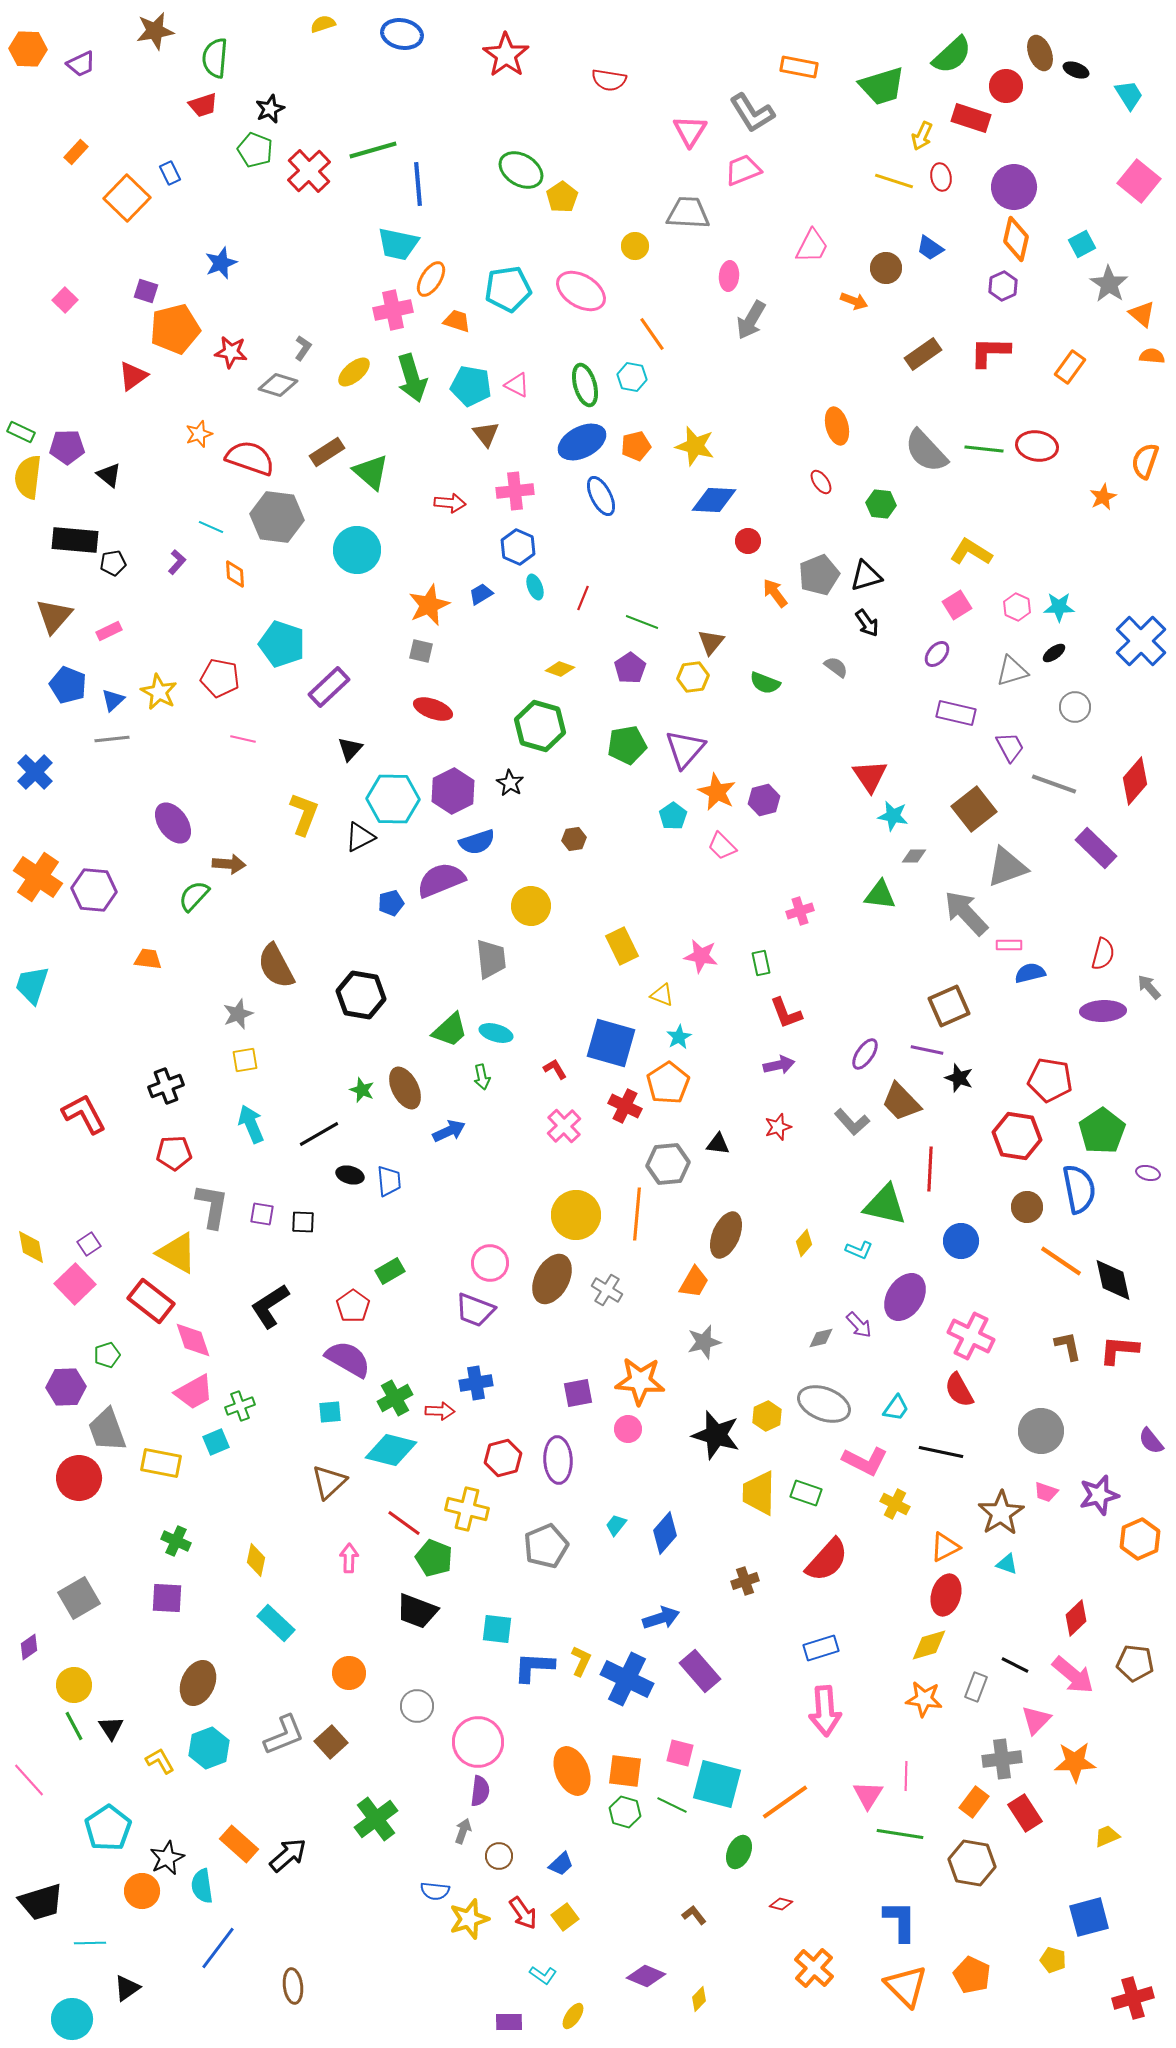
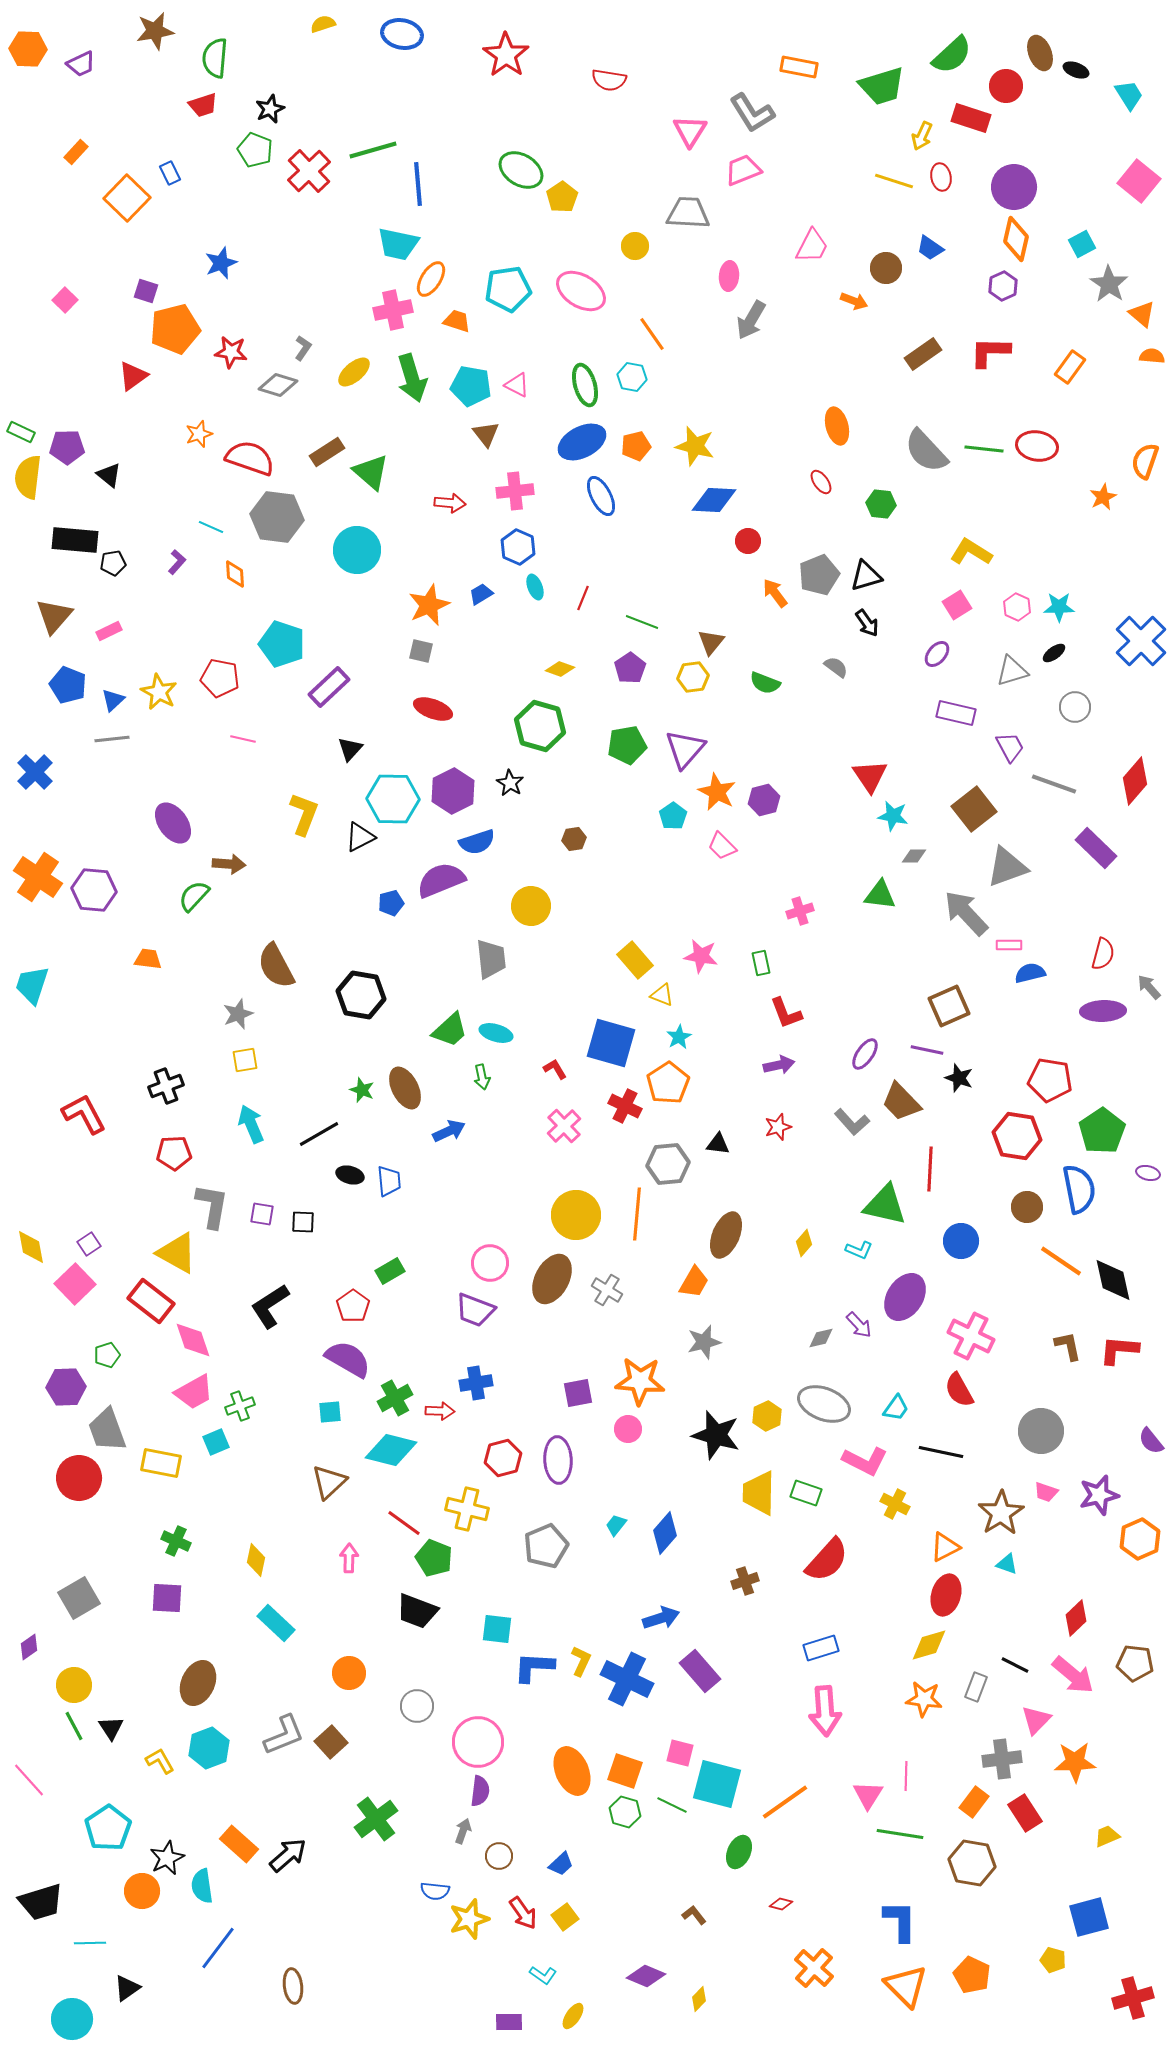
yellow rectangle at (622, 946): moved 13 px right, 14 px down; rotated 15 degrees counterclockwise
orange square at (625, 1771): rotated 12 degrees clockwise
